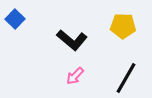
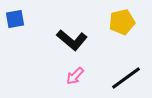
blue square: rotated 36 degrees clockwise
yellow pentagon: moved 1 px left, 4 px up; rotated 15 degrees counterclockwise
black line: rotated 24 degrees clockwise
